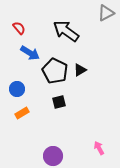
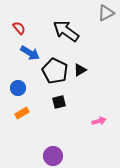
blue circle: moved 1 px right, 1 px up
pink arrow: moved 27 px up; rotated 104 degrees clockwise
